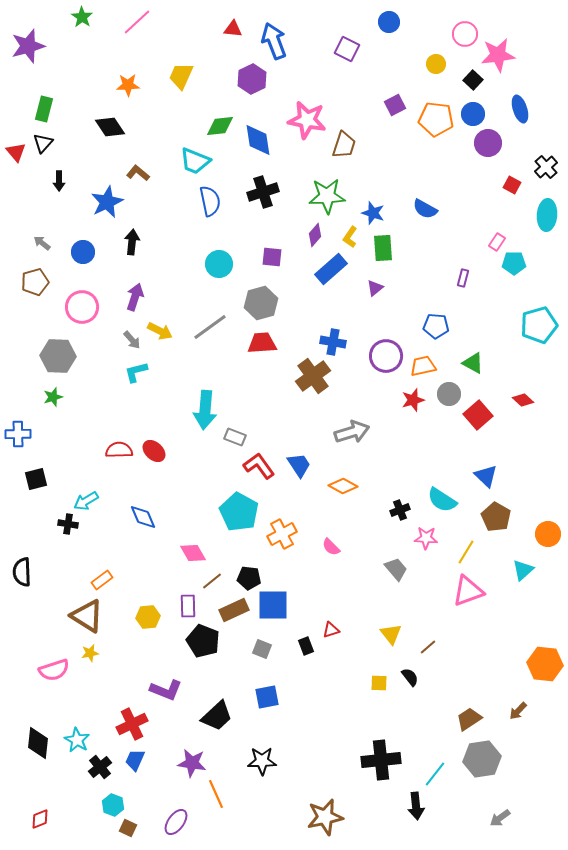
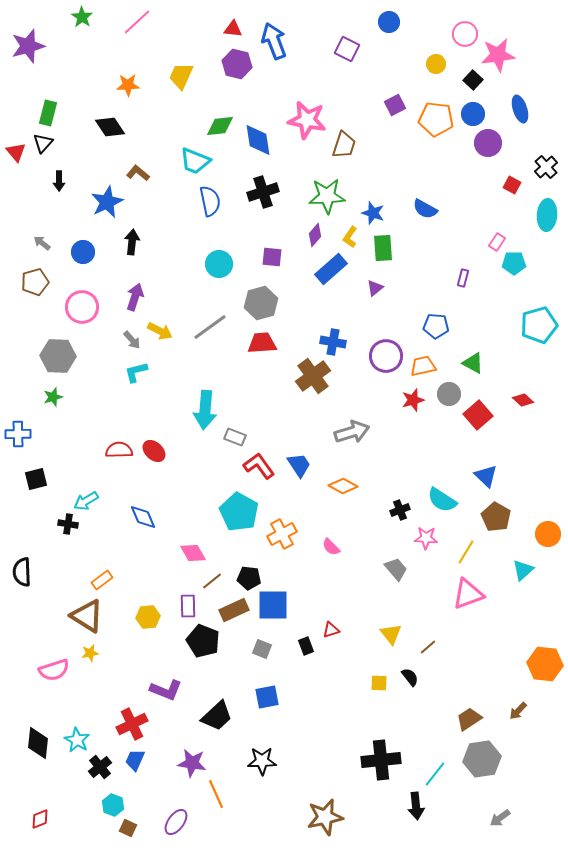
purple hexagon at (252, 79): moved 15 px left, 15 px up; rotated 20 degrees counterclockwise
green rectangle at (44, 109): moved 4 px right, 4 px down
pink triangle at (468, 591): moved 3 px down
